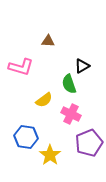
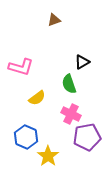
brown triangle: moved 6 px right, 21 px up; rotated 24 degrees counterclockwise
black triangle: moved 4 px up
yellow semicircle: moved 7 px left, 2 px up
blue hexagon: rotated 15 degrees clockwise
purple pentagon: moved 2 px left, 6 px up; rotated 12 degrees clockwise
yellow star: moved 2 px left, 1 px down
